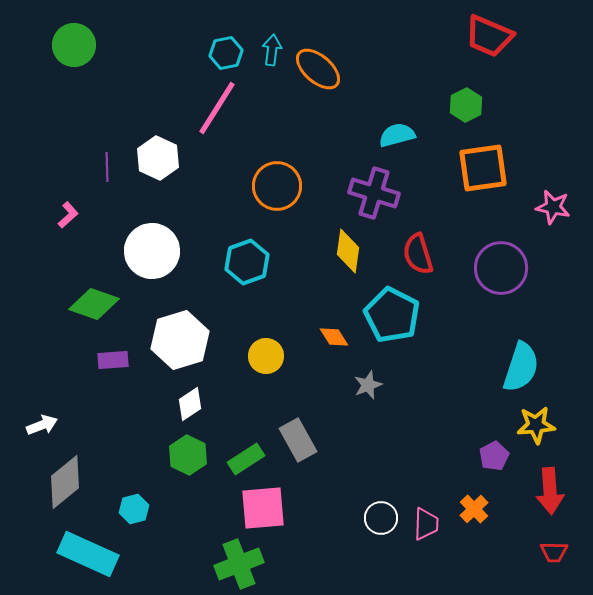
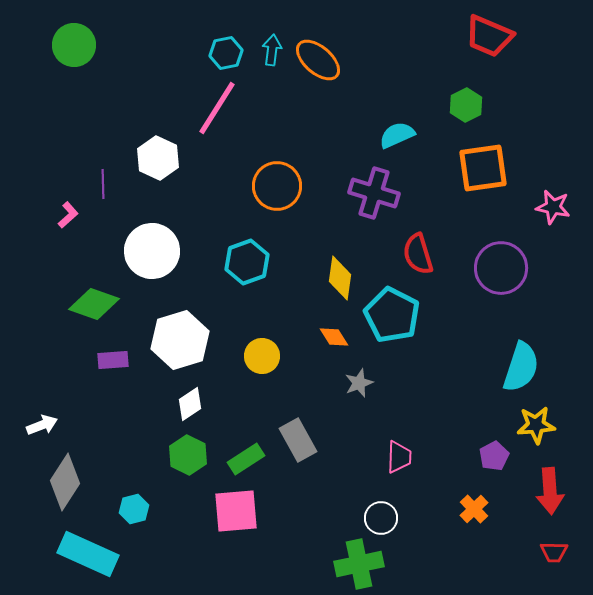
orange ellipse at (318, 69): moved 9 px up
cyan semicircle at (397, 135): rotated 9 degrees counterclockwise
purple line at (107, 167): moved 4 px left, 17 px down
yellow diamond at (348, 251): moved 8 px left, 27 px down
yellow circle at (266, 356): moved 4 px left
gray star at (368, 385): moved 9 px left, 2 px up
gray diamond at (65, 482): rotated 18 degrees counterclockwise
pink square at (263, 508): moved 27 px left, 3 px down
pink trapezoid at (426, 524): moved 27 px left, 67 px up
green cross at (239, 564): moved 120 px right; rotated 9 degrees clockwise
